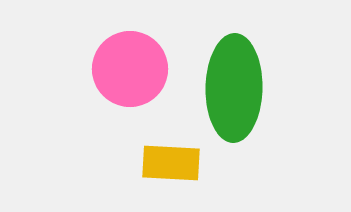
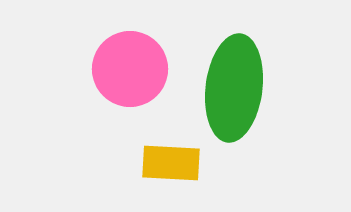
green ellipse: rotated 6 degrees clockwise
